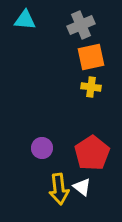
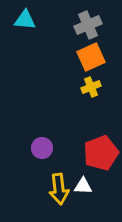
gray cross: moved 7 px right
orange square: rotated 12 degrees counterclockwise
yellow cross: rotated 30 degrees counterclockwise
red pentagon: moved 9 px right; rotated 12 degrees clockwise
white triangle: moved 1 px right, 1 px up; rotated 36 degrees counterclockwise
